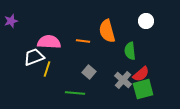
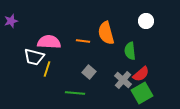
orange semicircle: moved 1 px left, 2 px down
white trapezoid: rotated 145 degrees counterclockwise
green square: moved 1 px left, 4 px down; rotated 15 degrees counterclockwise
